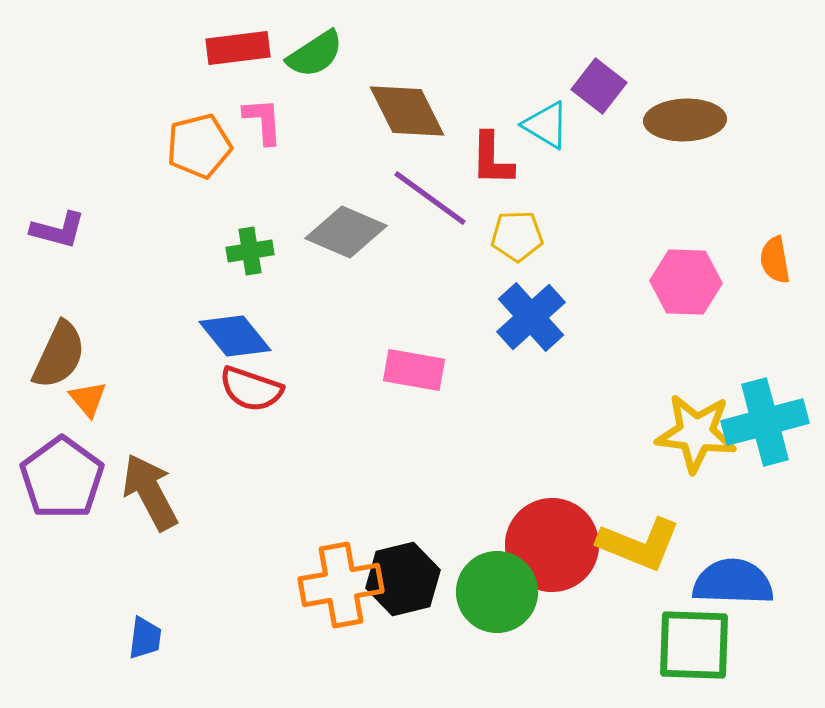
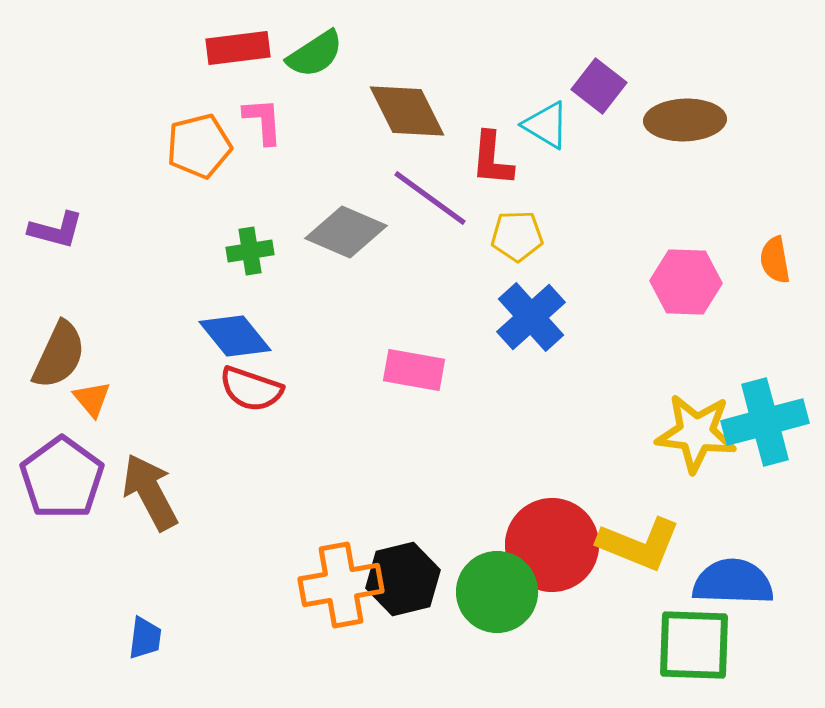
red L-shape: rotated 4 degrees clockwise
purple L-shape: moved 2 px left
orange triangle: moved 4 px right
